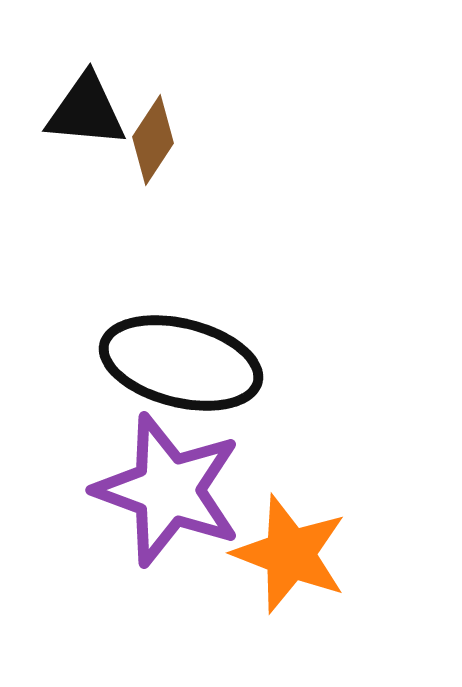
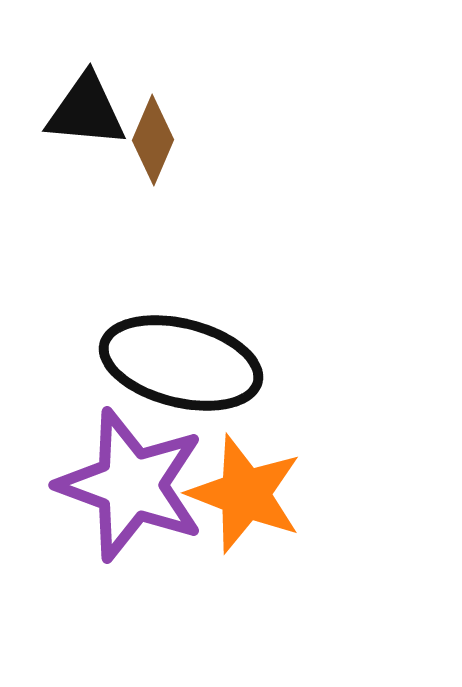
brown diamond: rotated 10 degrees counterclockwise
purple star: moved 37 px left, 5 px up
orange star: moved 45 px left, 60 px up
